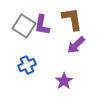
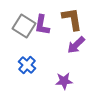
blue cross: rotated 24 degrees counterclockwise
purple star: rotated 30 degrees clockwise
